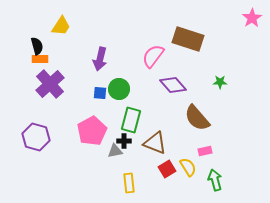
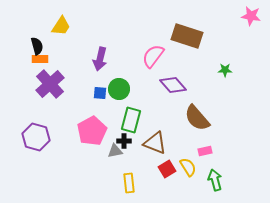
pink star: moved 1 px left, 2 px up; rotated 30 degrees counterclockwise
brown rectangle: moved 1 px left, 3 px up
green star: moved 5 px right, 12 px up
